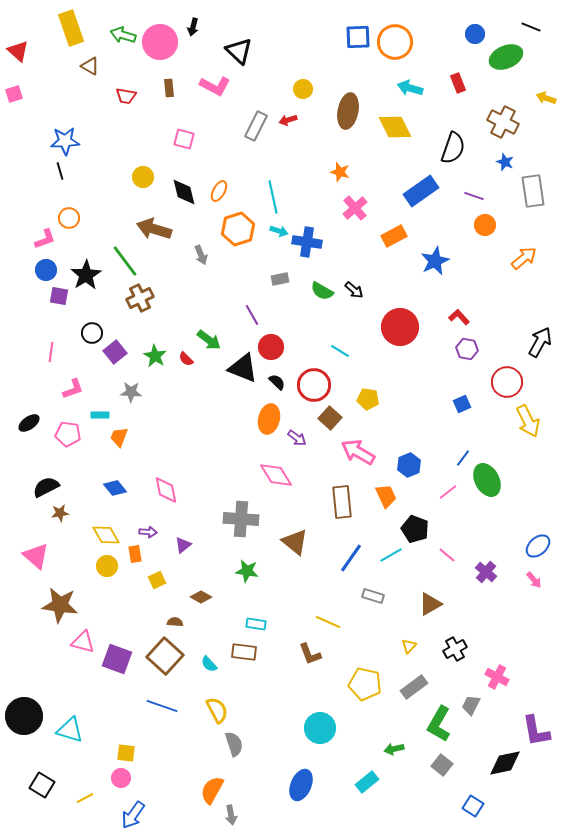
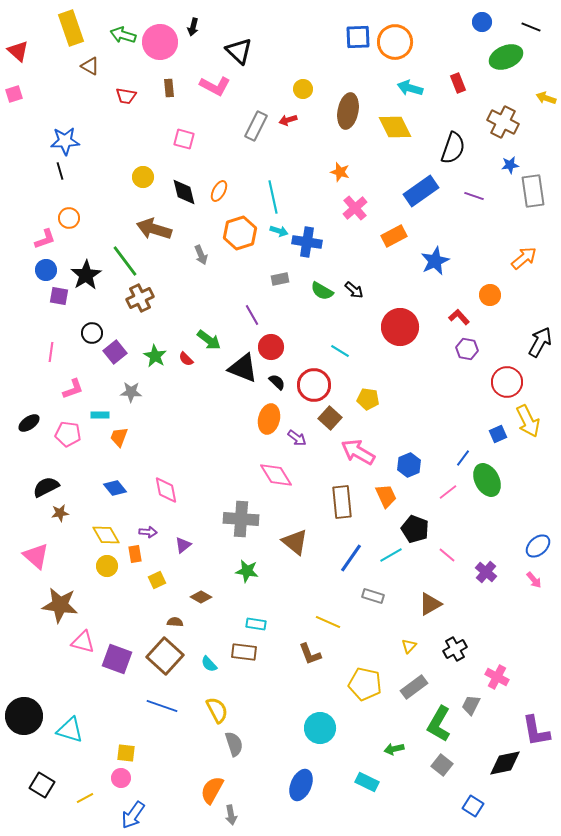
blue circle at (475, 34): moved 7 px right, 12 px up
blue star at (505, 162): moved 5 px right, 3 px down; rotated 30 degrees counterclockwise
orange circle at (485, 225): moved 5 px right, 70 px down
orange hexagon at (238, 229): moved 2 px right, 4 px down
blue square at (462, 404): moved 36 px right, 30 px down
cyan rectangle at (367, 782): rotated 65 degrees clockwise
